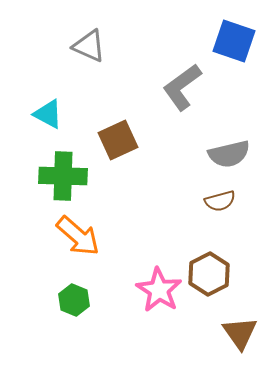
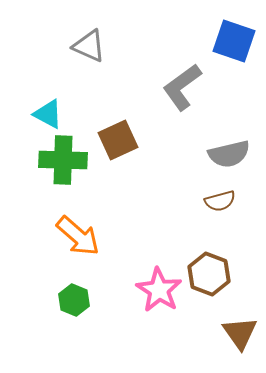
green cross: moved 16 px up
brown hexagon: rotated 12 degrees counterclockwise
